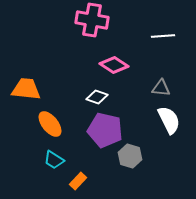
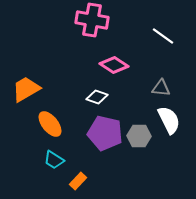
white line: rotated 40 degrees clockwise
orange trapezoid: rotated 36 degrees counterclockwise
purple pentagon: moved 3 px down
gray hexagon: moved 9 px right, 20 px up; rotated 15 degrees counterclockwise
